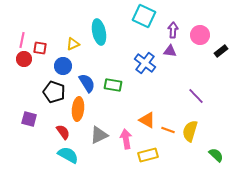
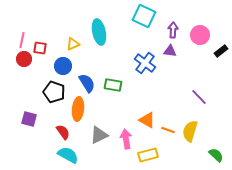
purple line: moved 3 px right, 1 px down
